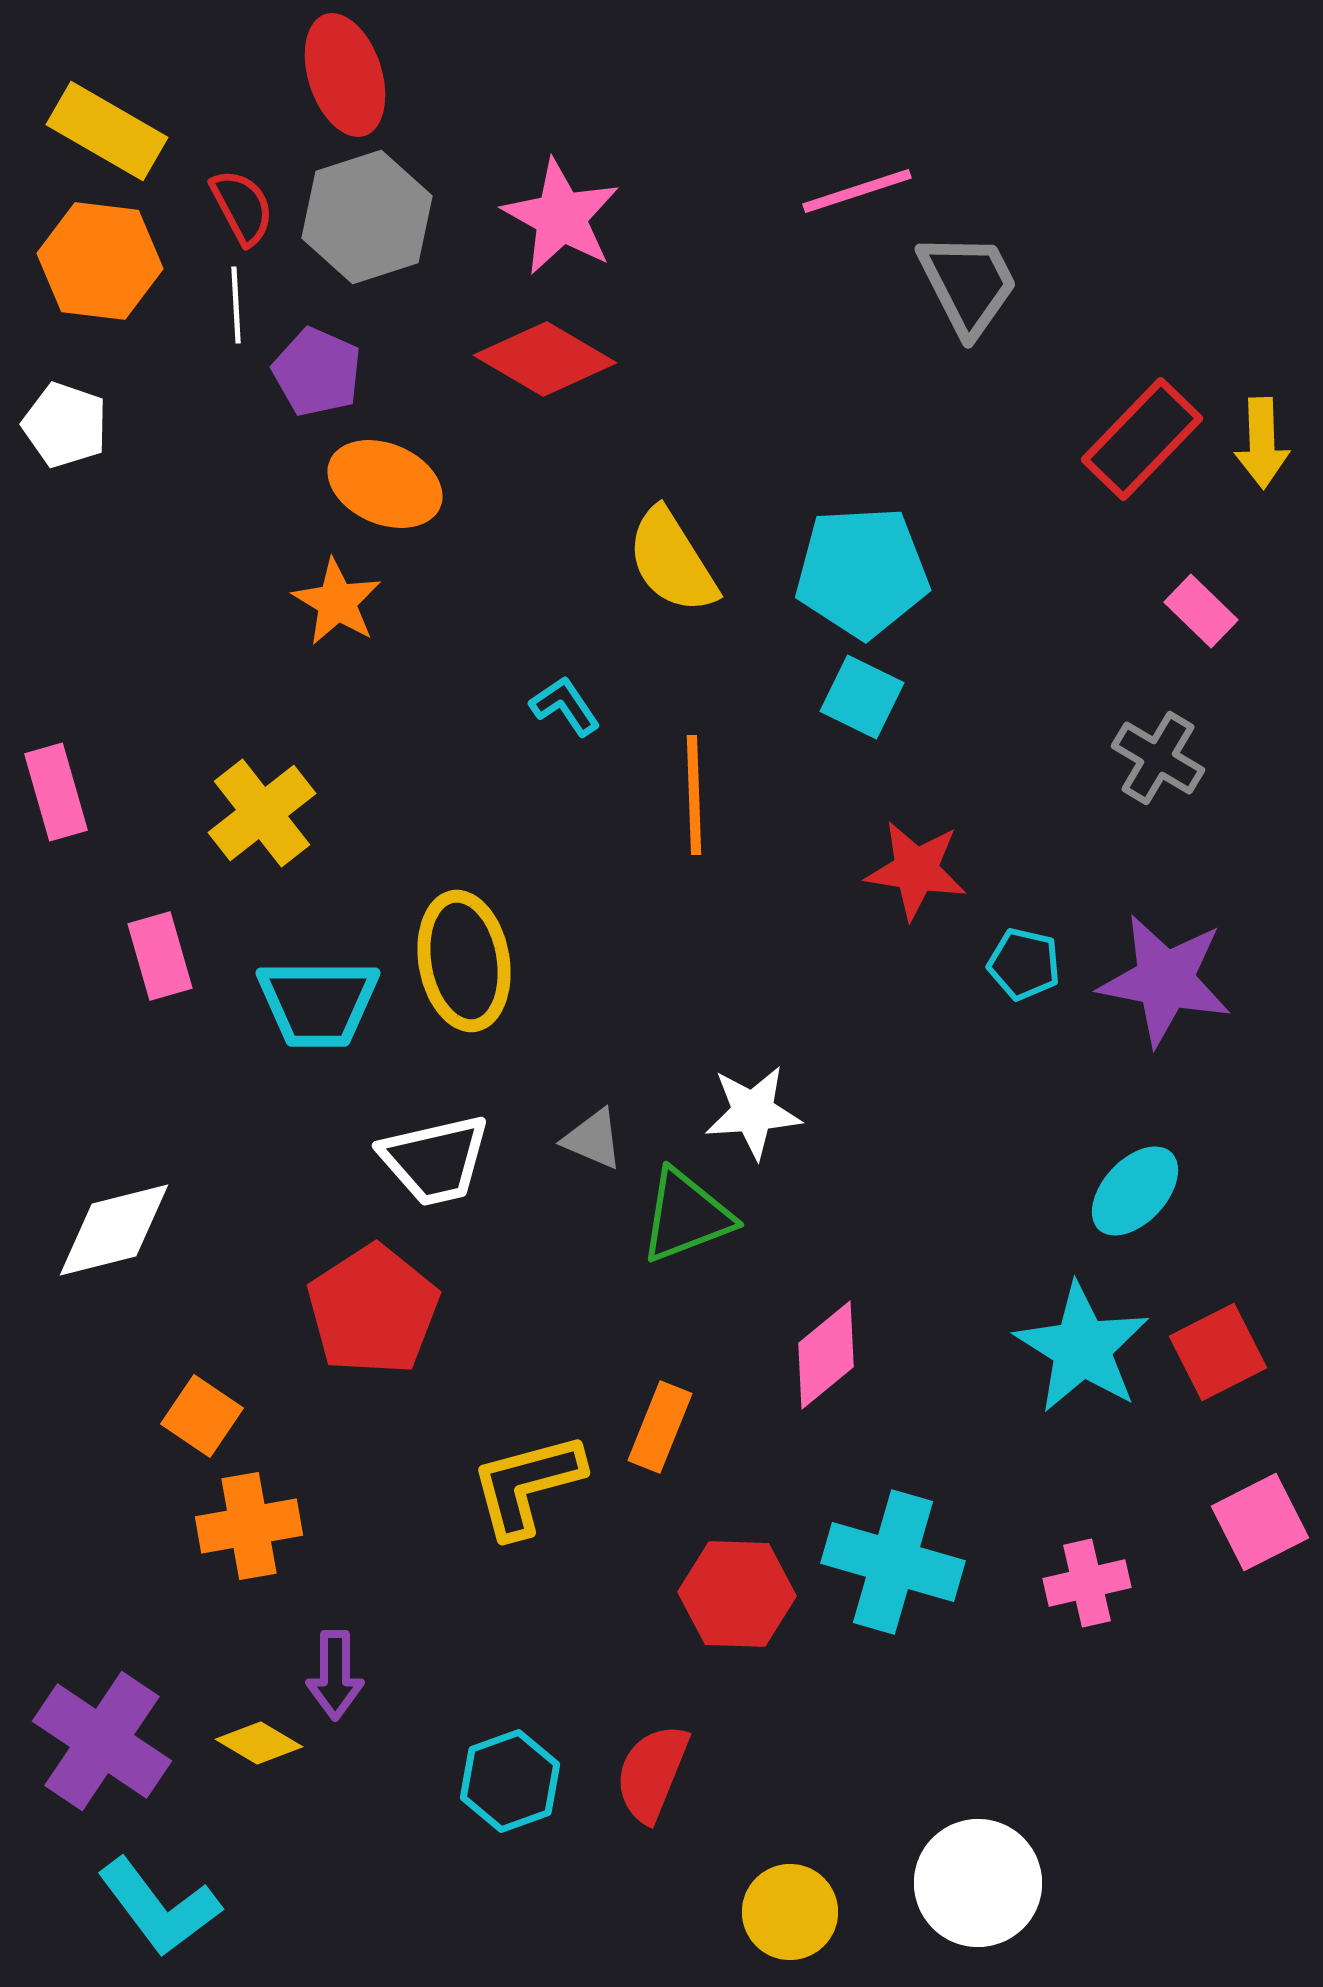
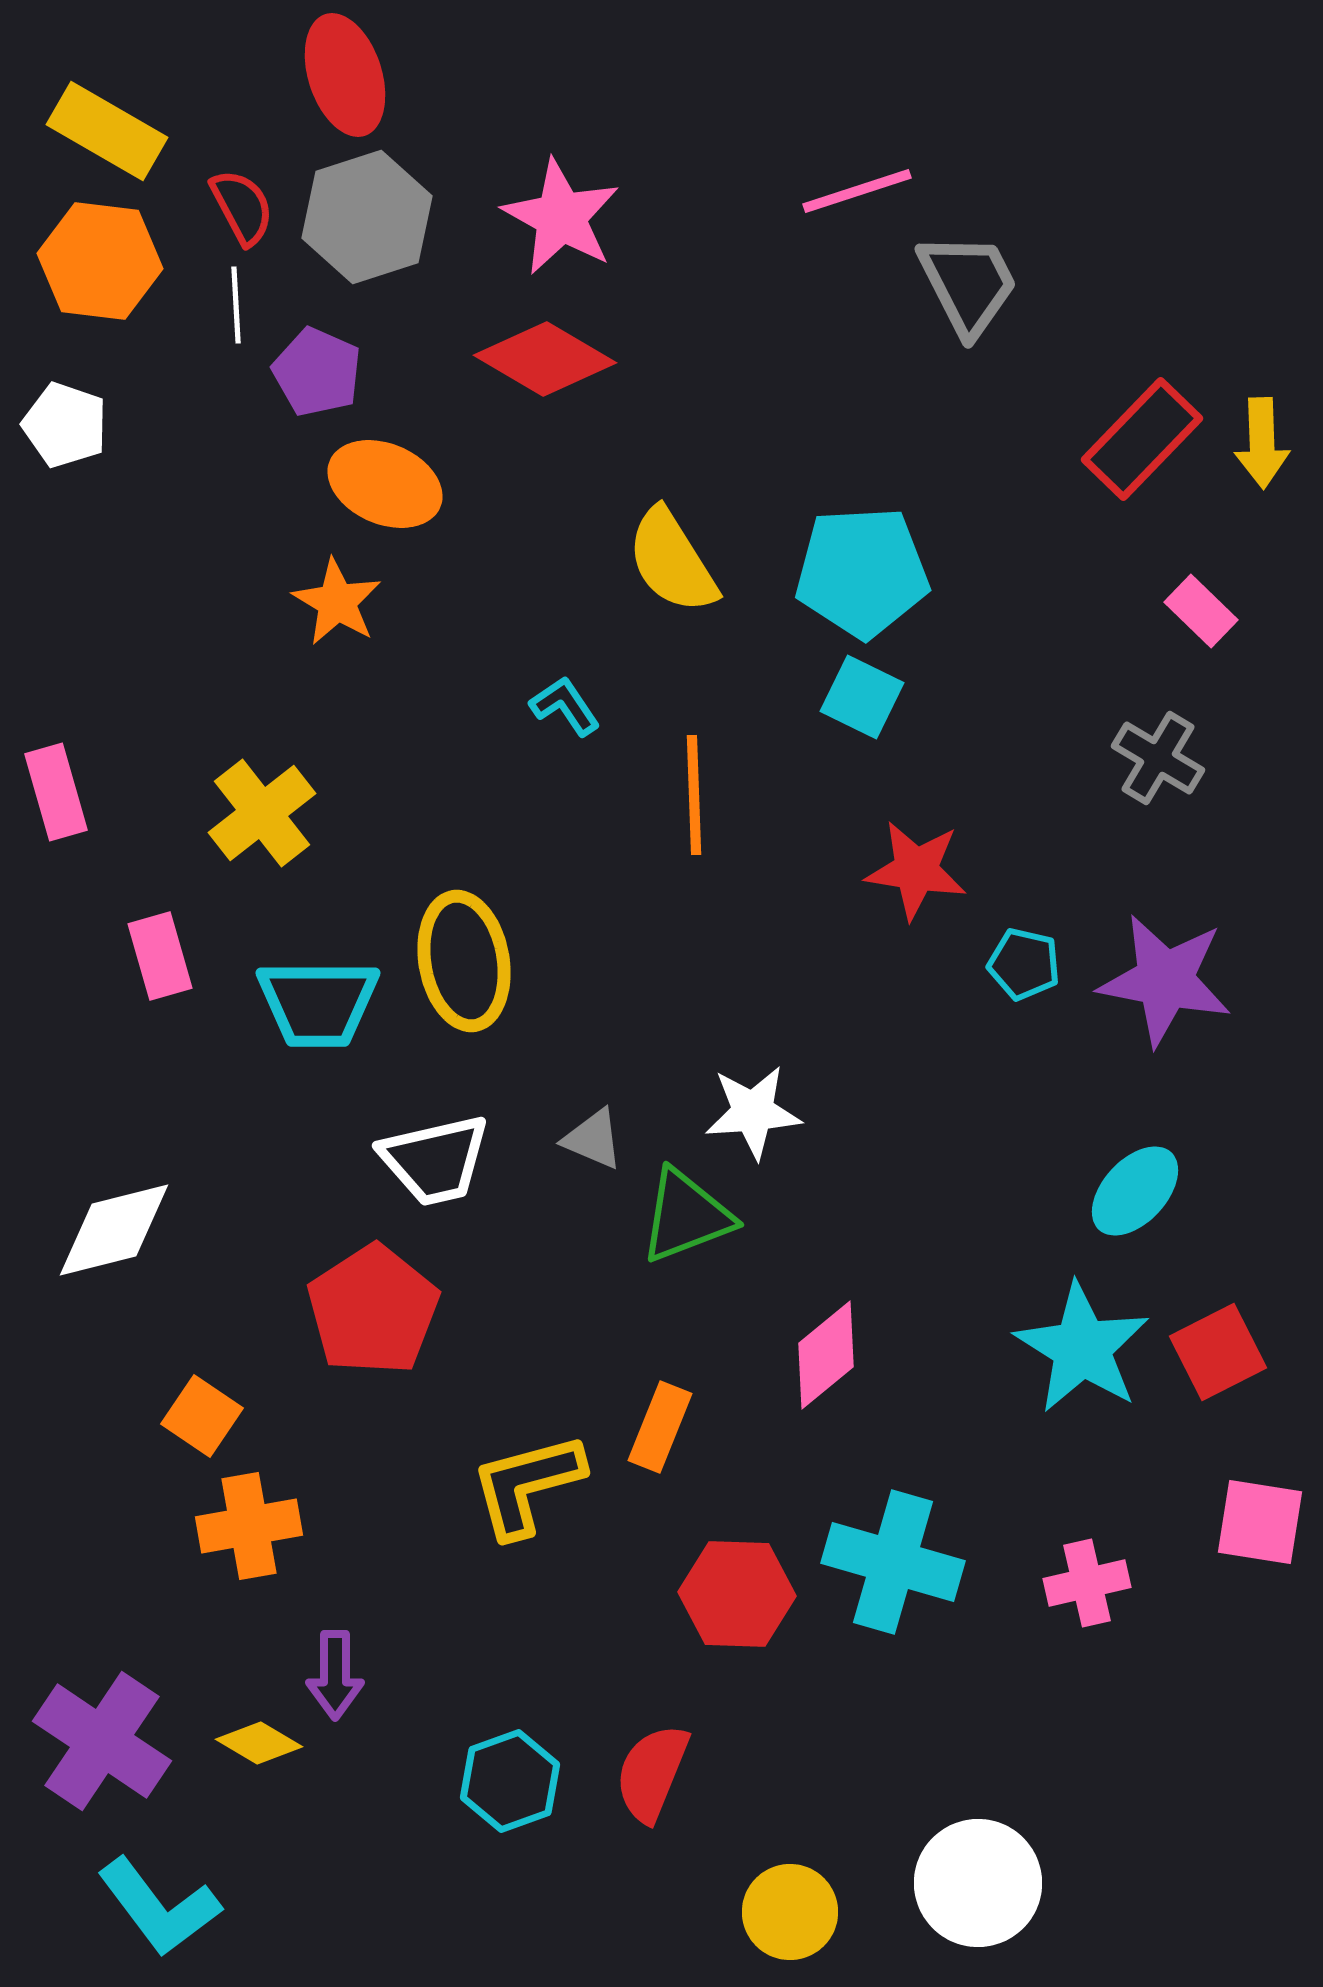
pink square at (1260, 1522): rotated 36 degrees clockwise
